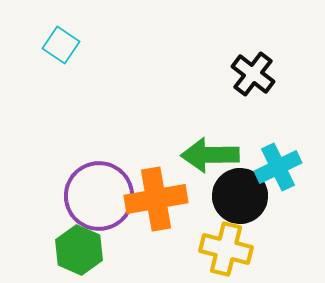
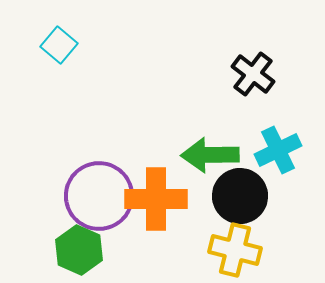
cyan square: moved 2 px left; rotated 6 degrees clockwise
cyan cross: moved 17 px up
orange cross: rotated 10 degrees clockwise
yellow cross: moved 9 px right, 1 px down
